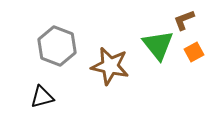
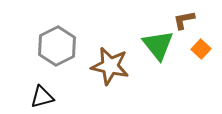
brown L-shape: rotated 10 degrees clockwise
gray hexagon: rotated 12 degrees clockwise
orange square: moved 7 px right, 3 px up; rotated 18 degrees counterclockwise
